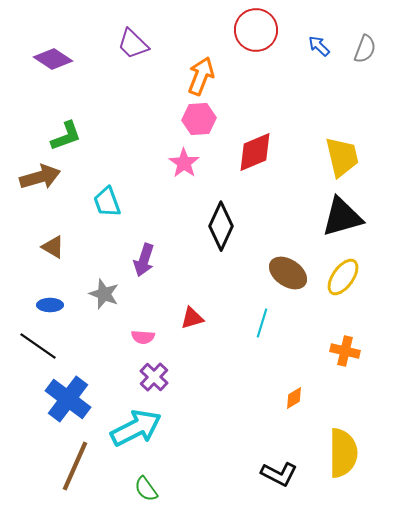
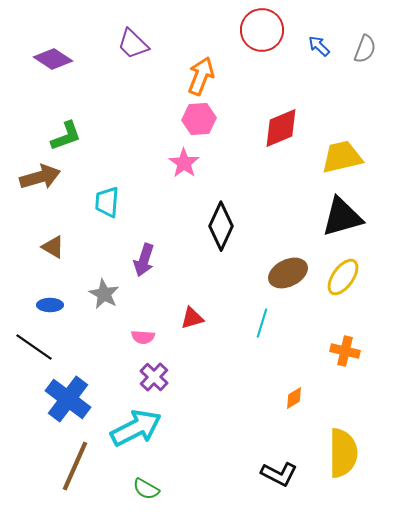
red circle: moved 6 px right
red diamond: moved 26 px right, 24 px up
yellow trapezoid: rotated 90 degrees counterclockwise
cyan trapezoid: rotated 24 degrees clockwise
brown ellipse: rotated 60 degrees counterclockwise
gray star: rotated 8 degrees clockwise
black line: moved 4 px left, 1 px down
green semicircle: rotated 24 degrees counterclockwise
